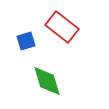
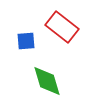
blue square: rotated 12 degrees clockwise
